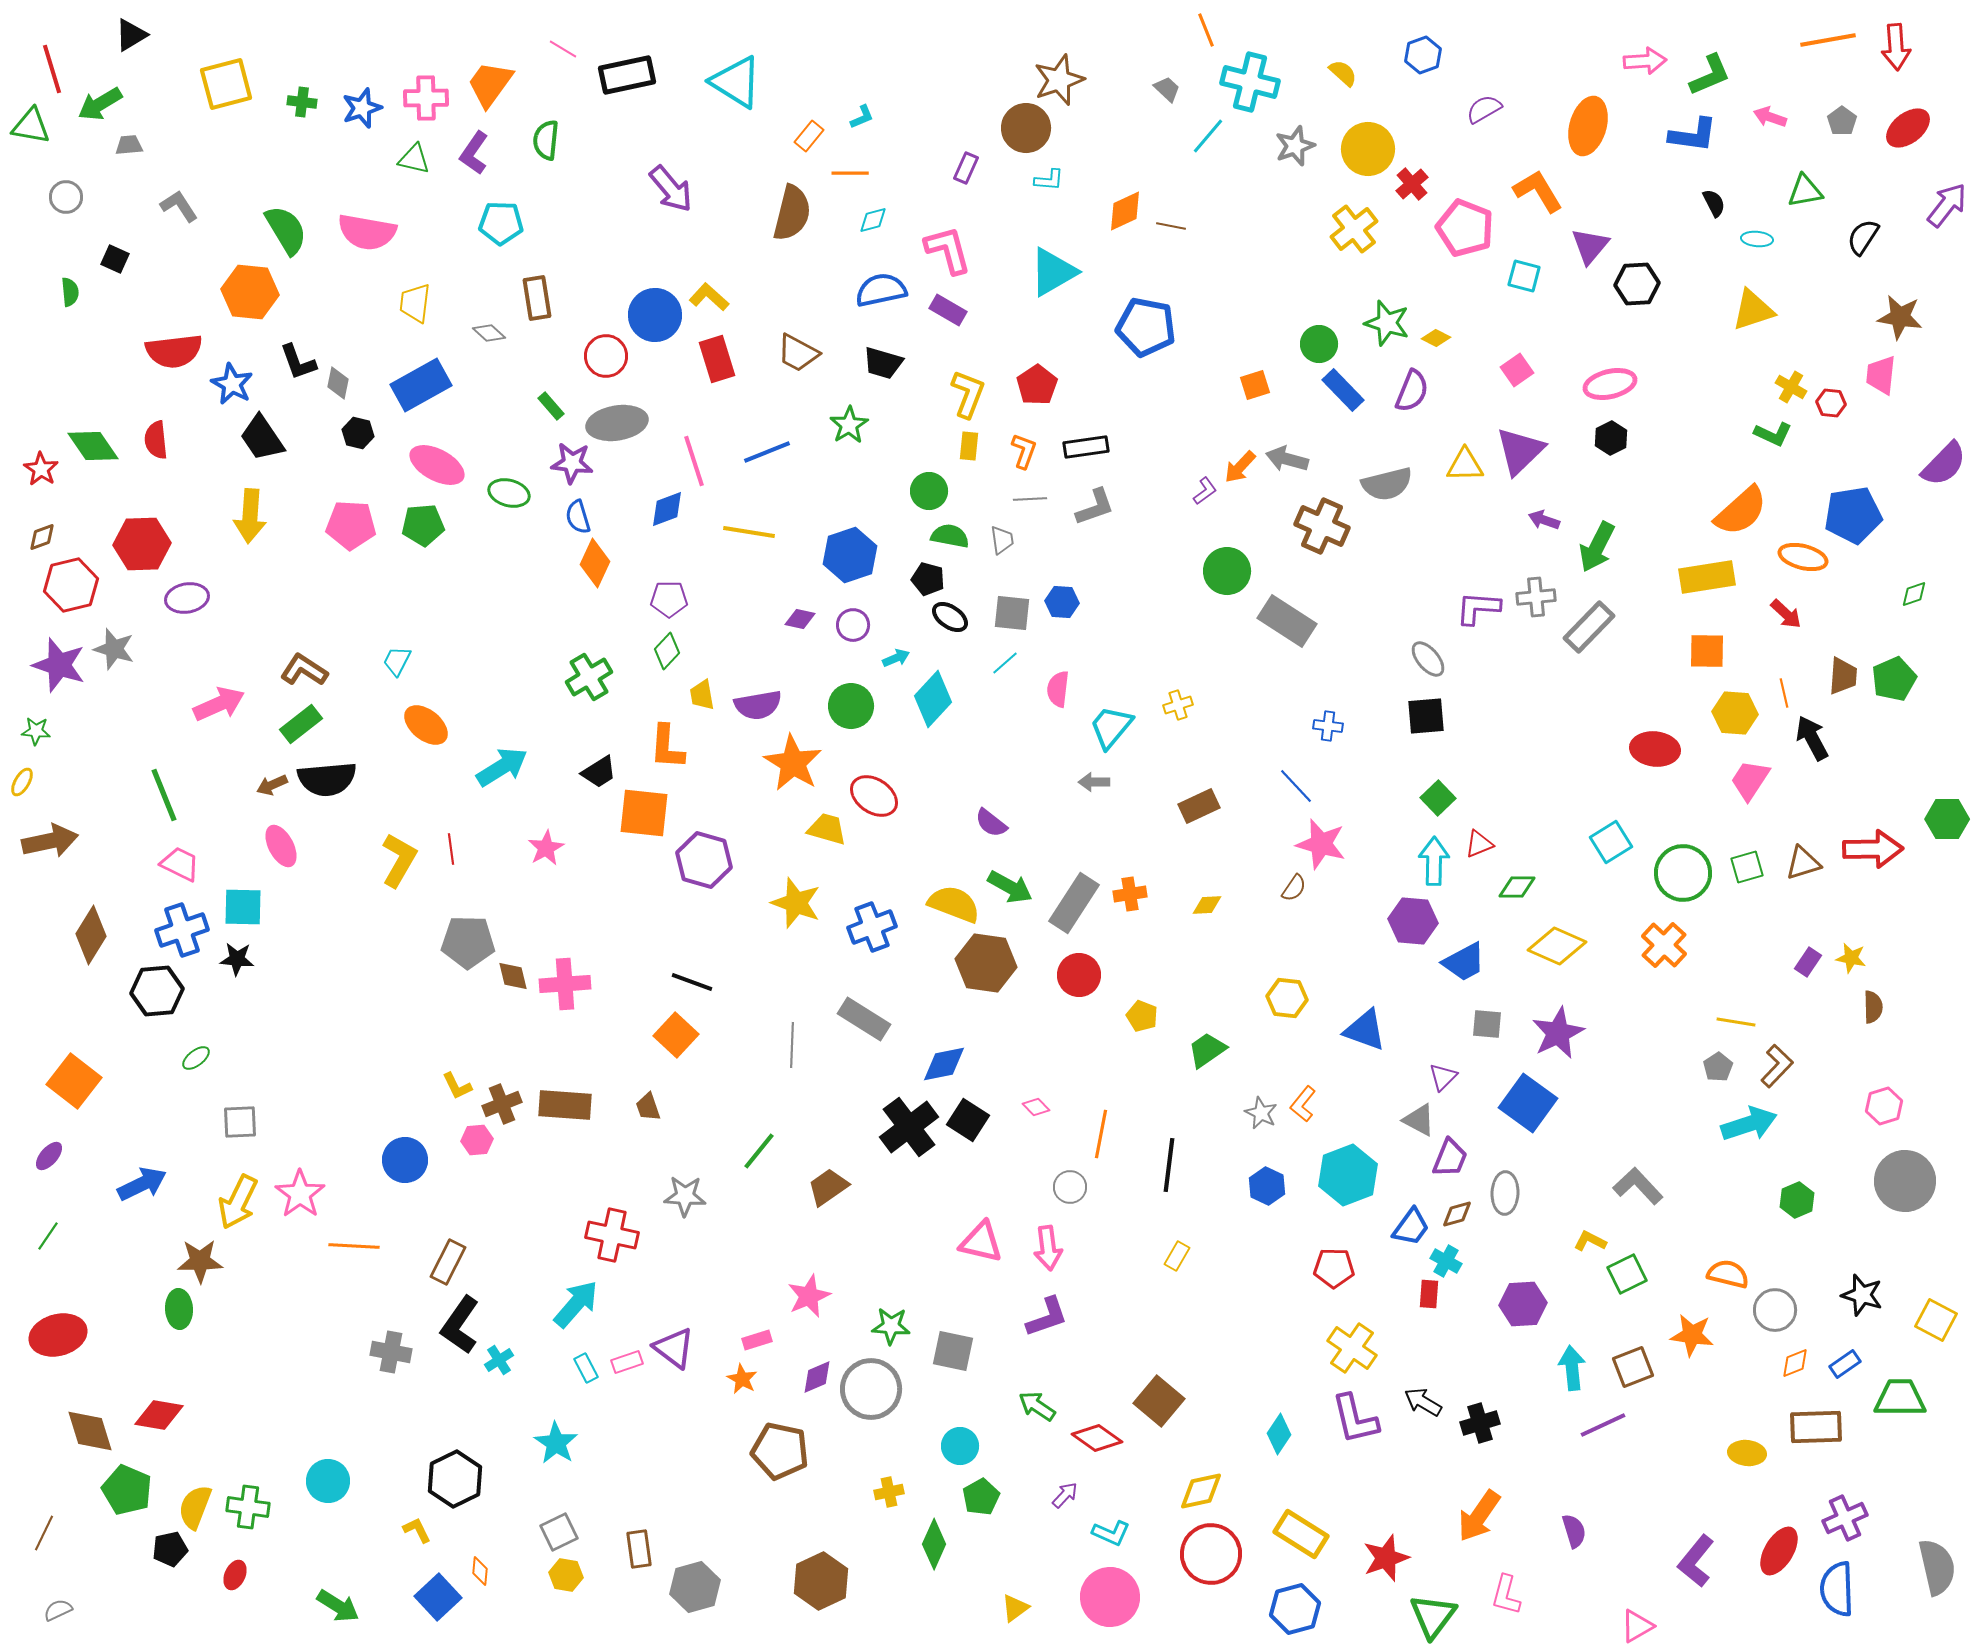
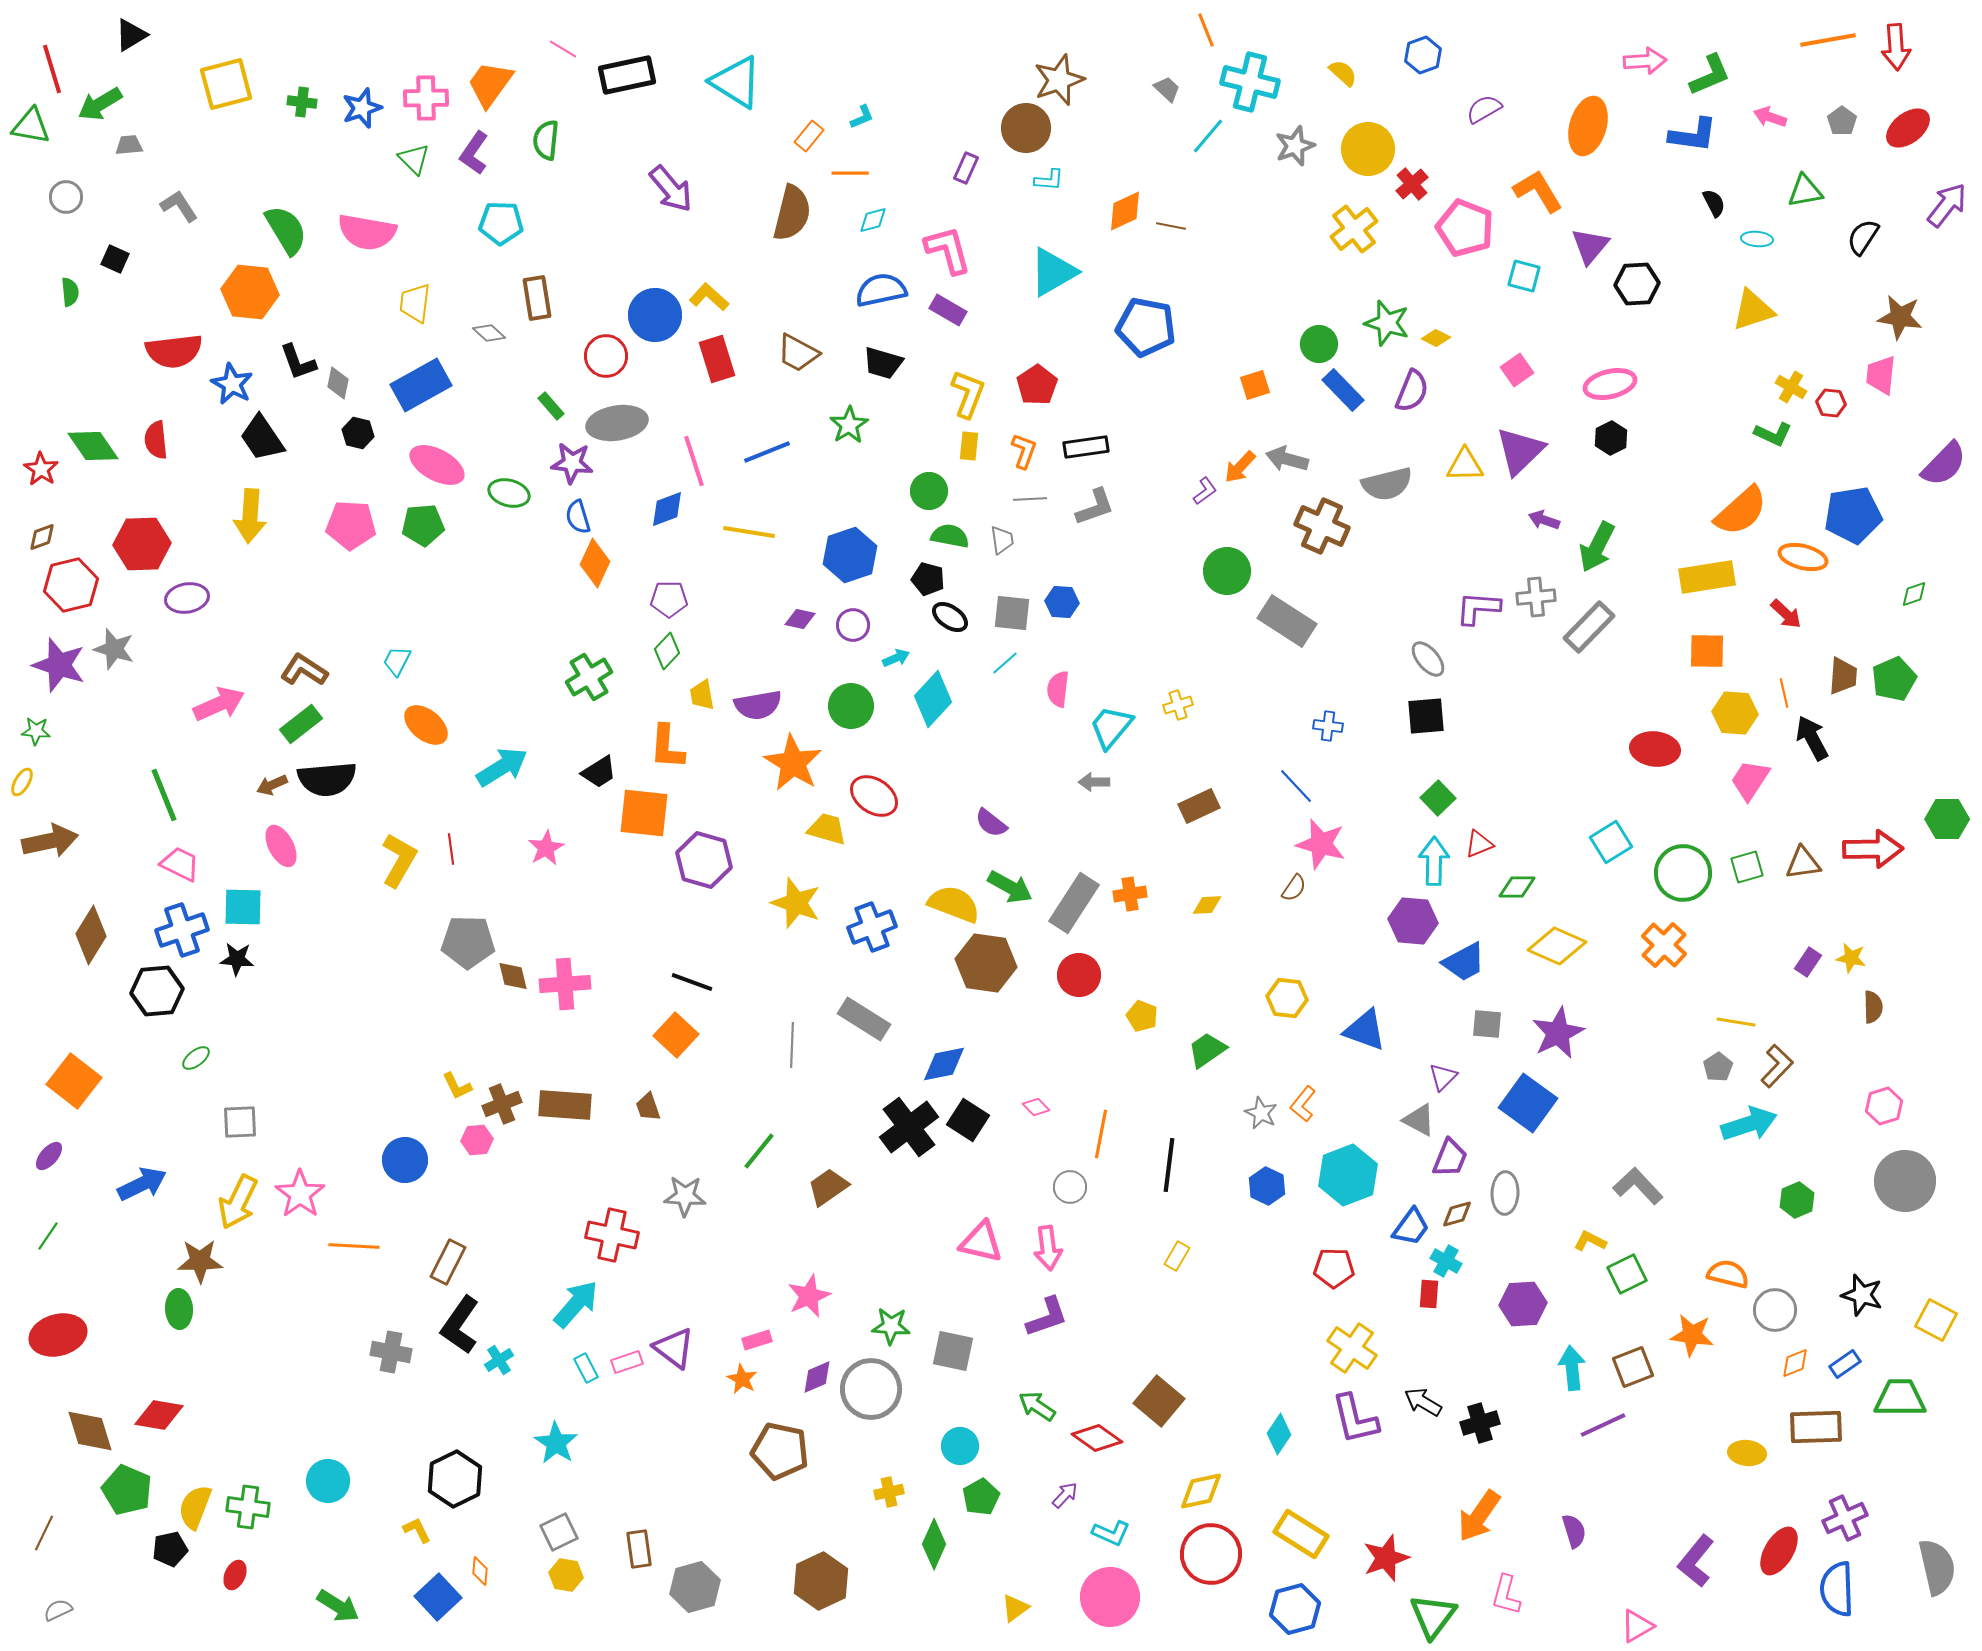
green triangle at (414, 159): rotated 32 degrees clockwise
brown triangle at (1803, 863): rotated 9 degrees clockwise
